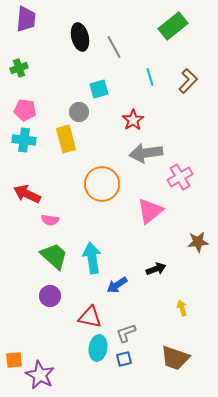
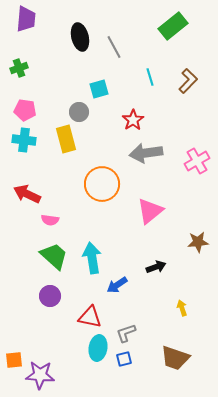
pink cross: moved 17 px right, 16 px up
black arrow: moved 2 px up
purple star: rotated 24 degrees counterclockwise
